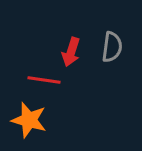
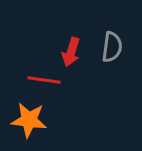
orange star: rotated 9 degrees counterclockwise
